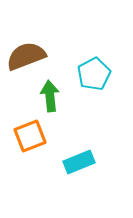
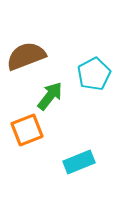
green arrow: rotated 44 degrees clockwise
orange square: moved 3 px left, 6 px up
